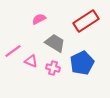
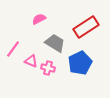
red rectangle: moved 6 px down
pink line: moved 2 px up; rotated 18 degrees counterclockwise
blue pentagon: moved 2 px left
pink cross: moved 5 px left
